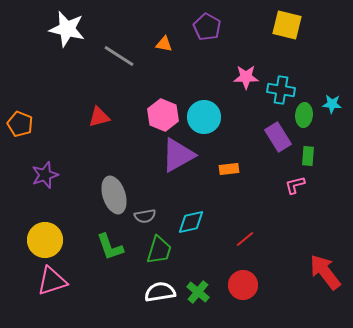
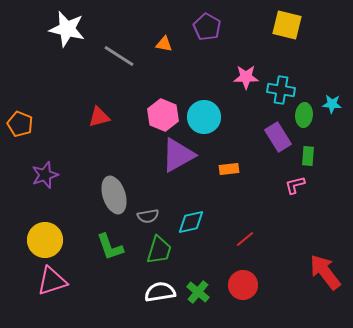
gray semicircle: moved 3 px right
